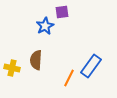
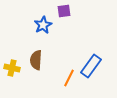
purple square: moved 2 px right, 1 px up
blue star: moved 2 px left, 1 px up
